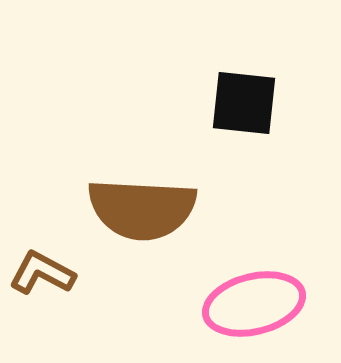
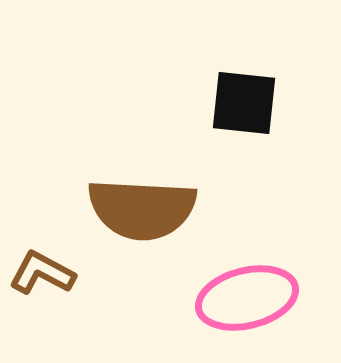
pink ellipse: moved 7 px left, 6 px up
